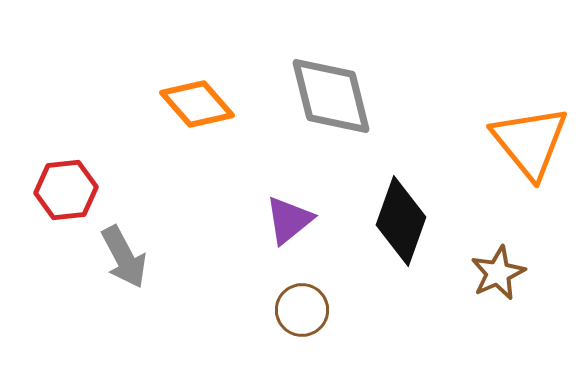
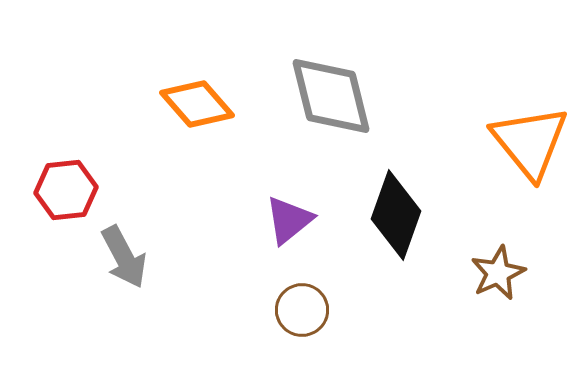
black diamond: moved 5 px left, 6 px up
